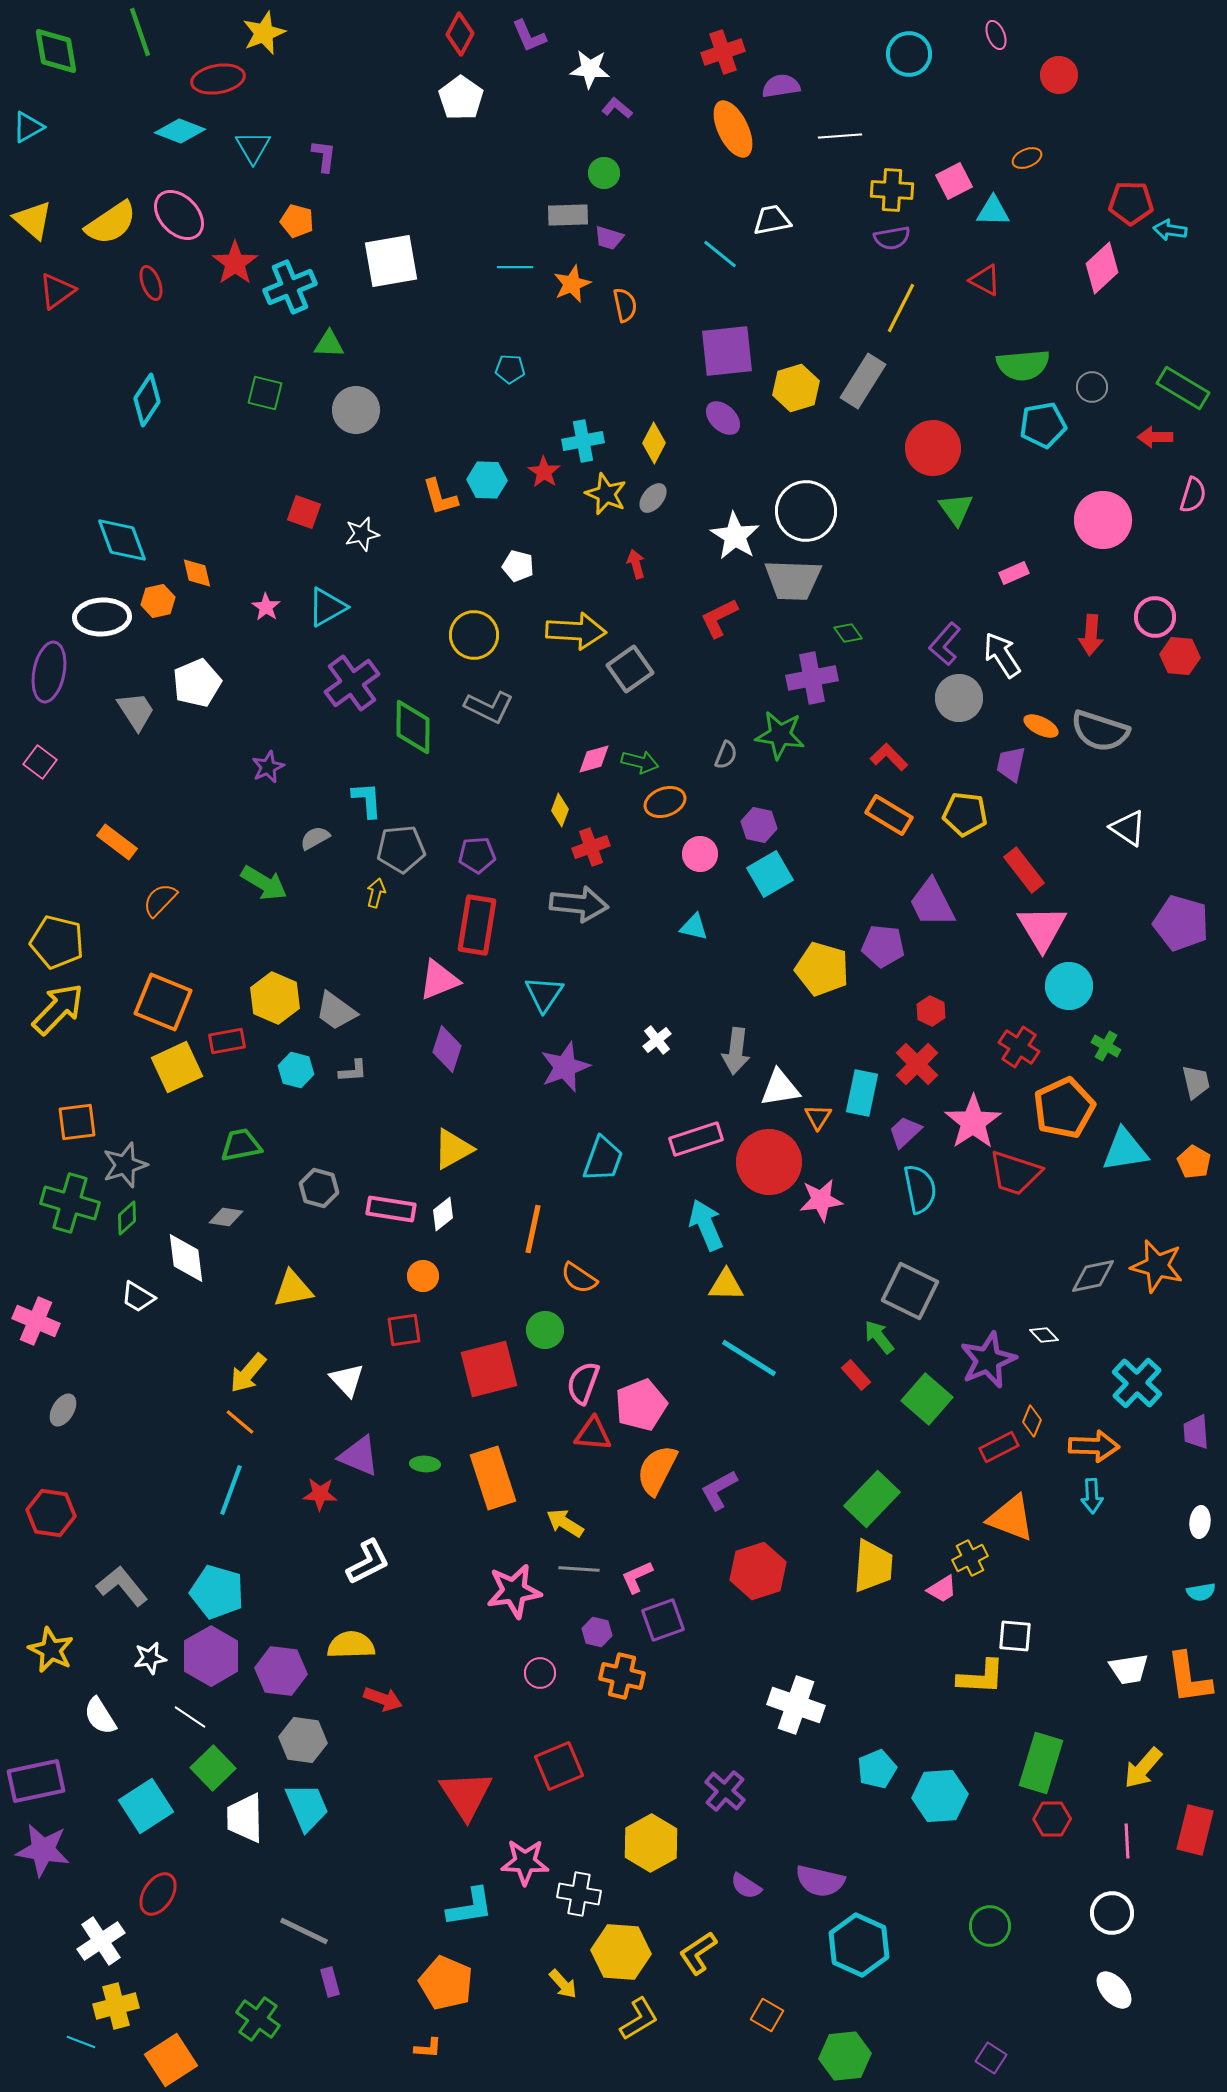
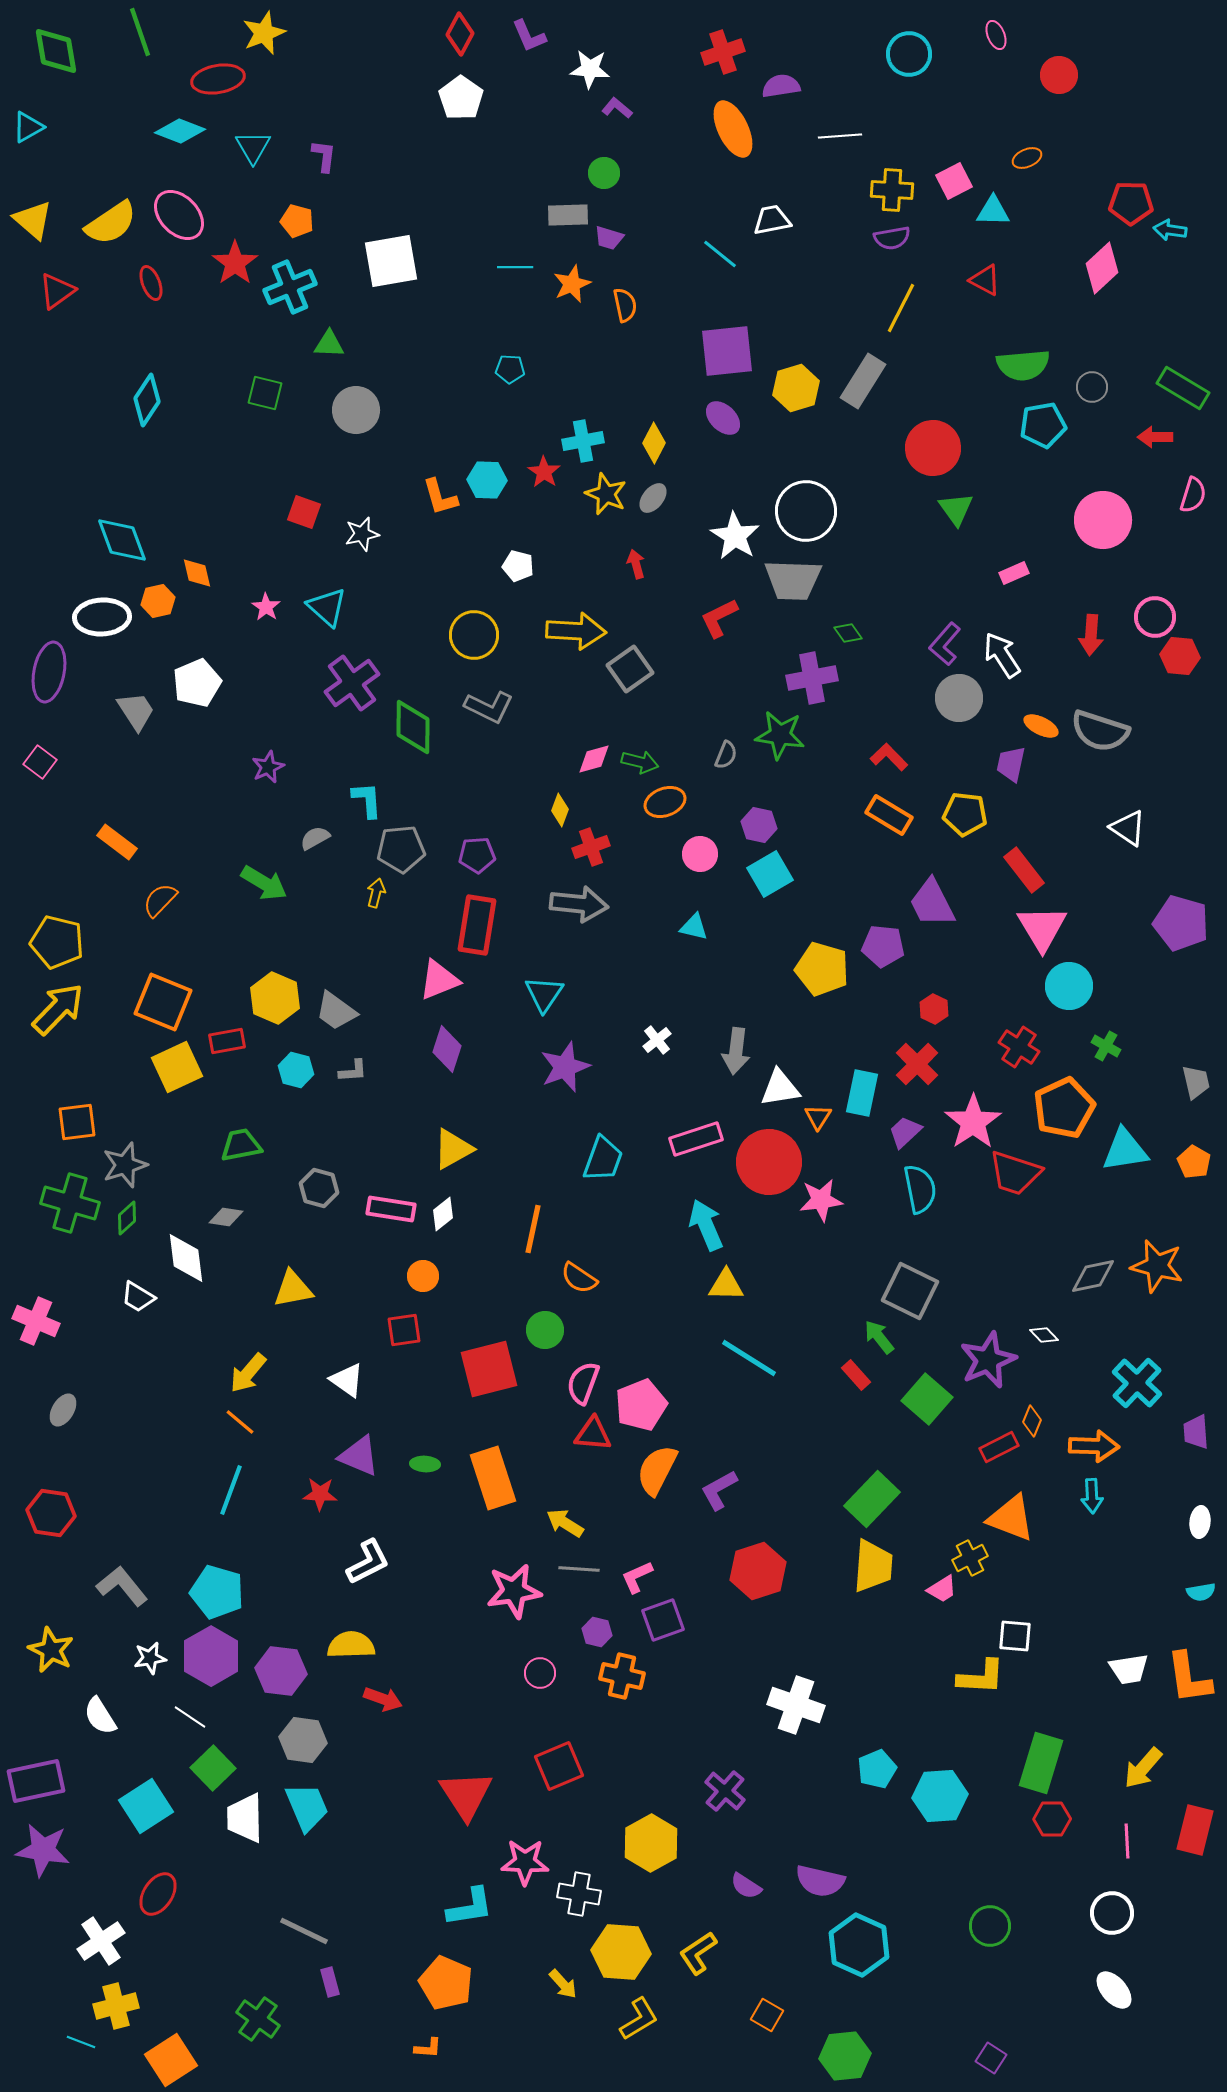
cyan triangle at (327, 607): rotated 48 degrees counterclockwise
red hexagon at (931, 1011): moved 3 px right, 2 px up
white triangle at (347, 1380): rotated 12 degrees counterclockwise
